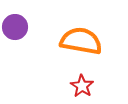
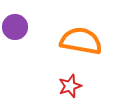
red star: moved 12 px left; rotated 20 degrees clockwise
